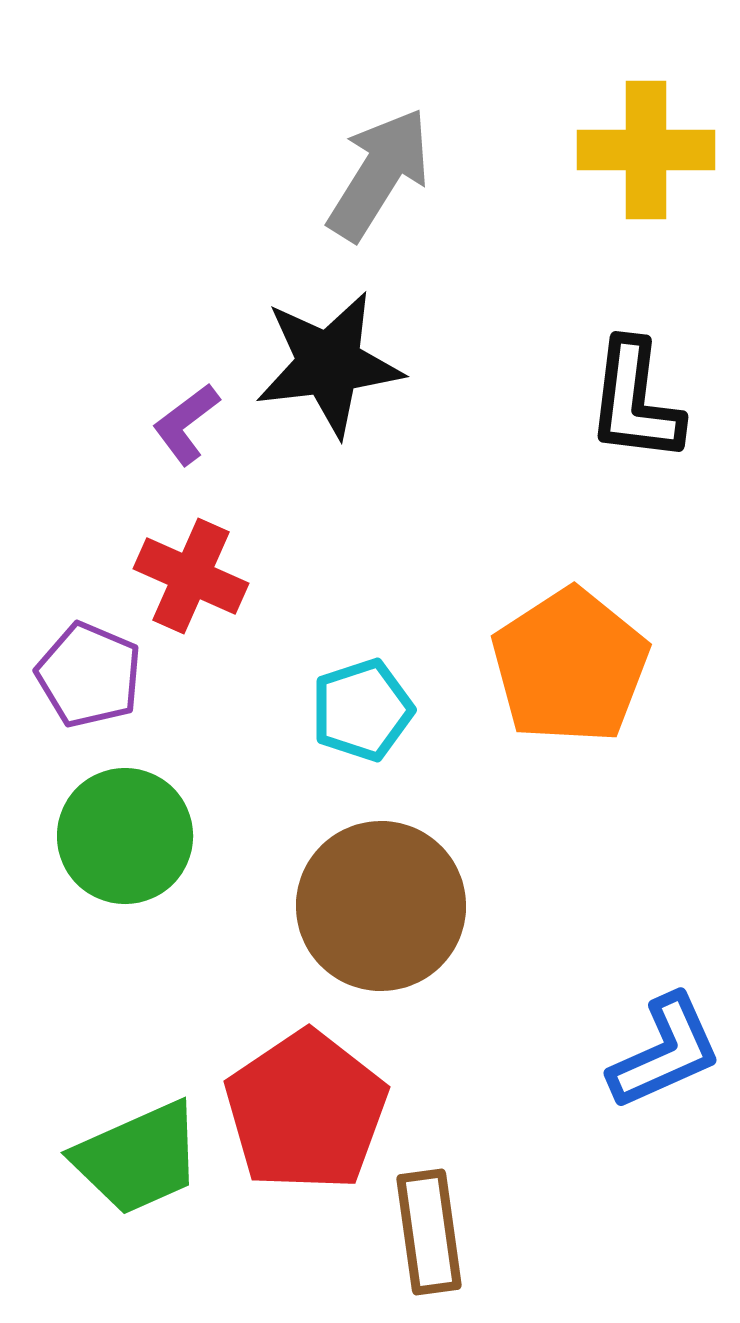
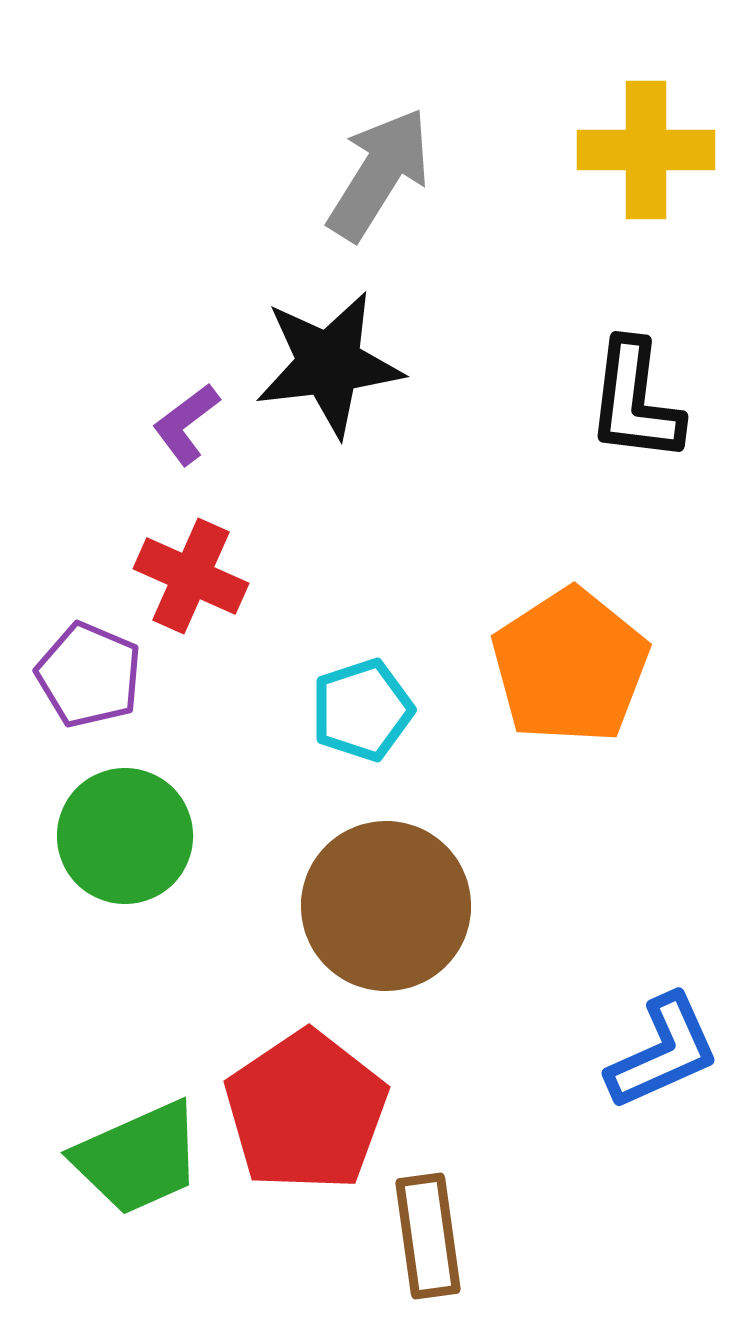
brown circle: moved 5 px right
blue L-shape: moved 2 px left
brown rectangle: moved 1 px left, 4 px down
